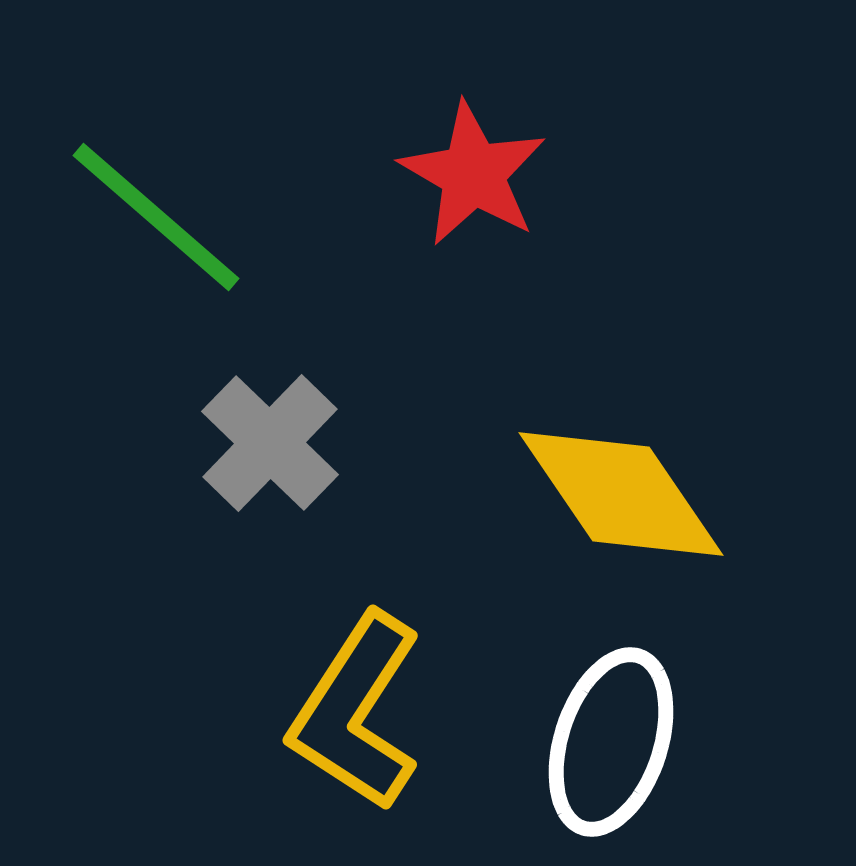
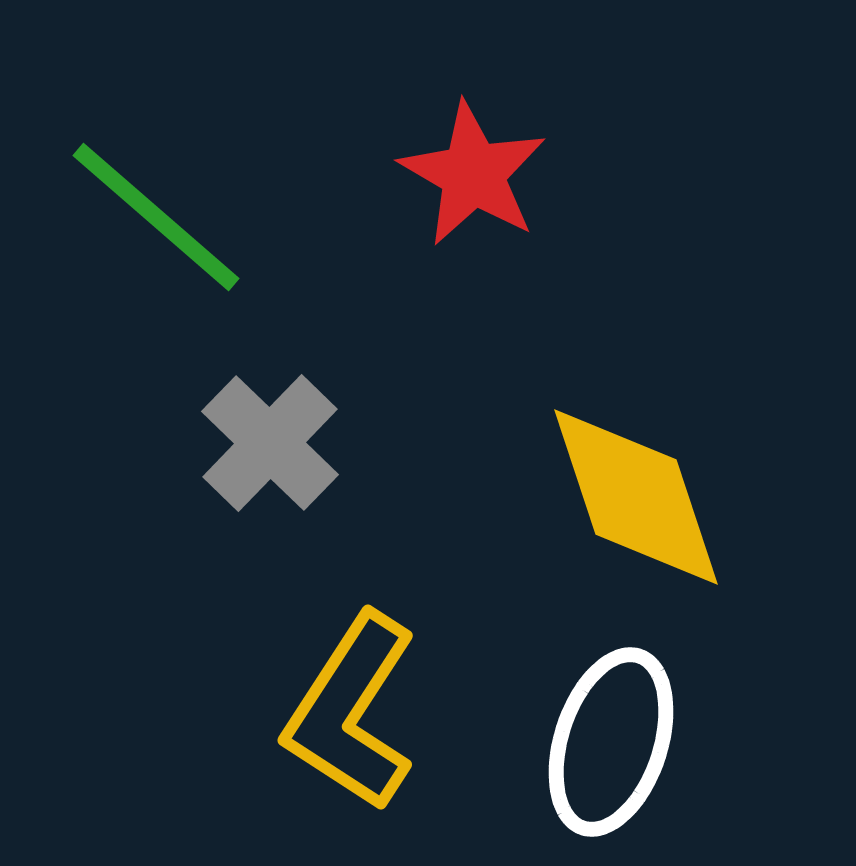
yellow diamond: moved 15 px right, 3 px down; rotated 16 degrees clockwise
yellow L-shape: moved 5 px left
